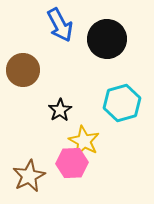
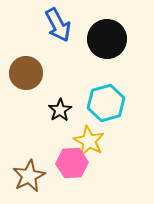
blue arrow: moved 2 px left
brown circle: moved 3 px right, 3 px down
cyan hexagon: moved 16 px left
yellow star: moved 5 px right
